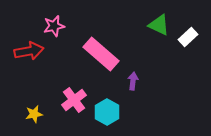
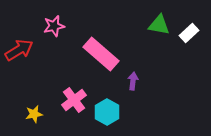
green triangle: rotated 15 degrees counterclockwise
white rectangle: moved 1 px right, 4 px up
red arrow: moved 10 px left, 1 px up; rotated 20 degrees counterclockwise
